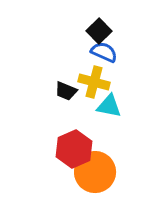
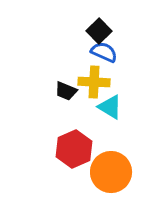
yellow cross: rotated 12 degrees counterclockwise
cyan triangle: moved 1 px right, 1 px down; rotated 20 degrees clockwise
orange circle: moved 16 px right
